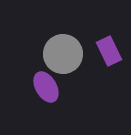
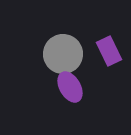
purple ellipse: moved 24 px right
